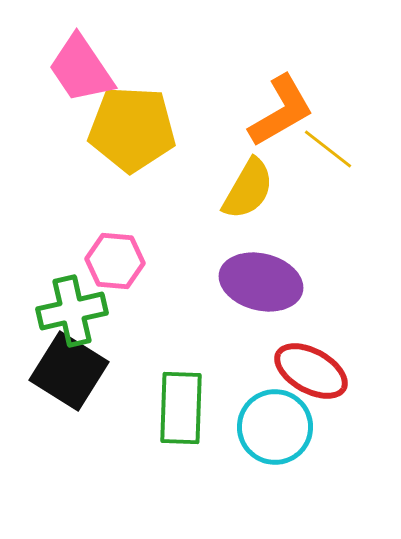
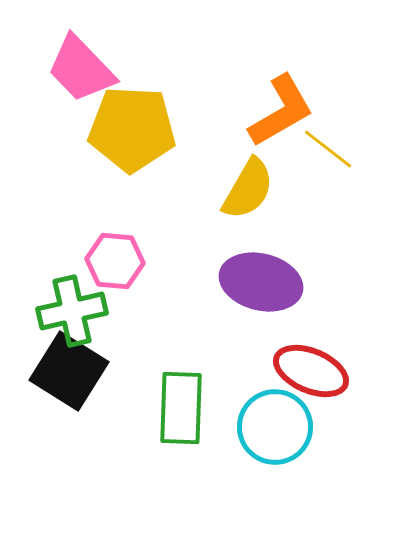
pink trapezoid: rotated 10 degrees counterclockwise
red ellipse: rotated 6 degrees counterclockwise
